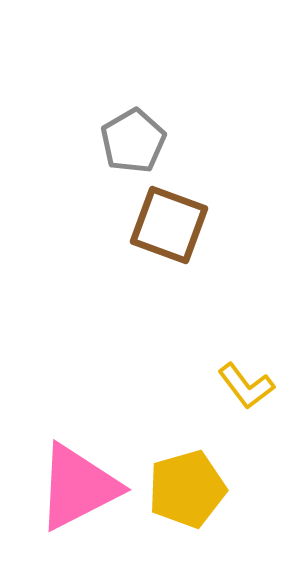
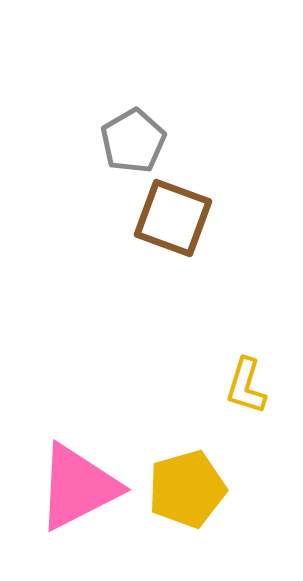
brown square: moved 4 px right, 7 px up
yellow L-shape: rotated 54 degrees clockwise
